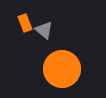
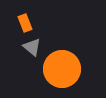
gray triangle: moved 12 px left, 17 px down
